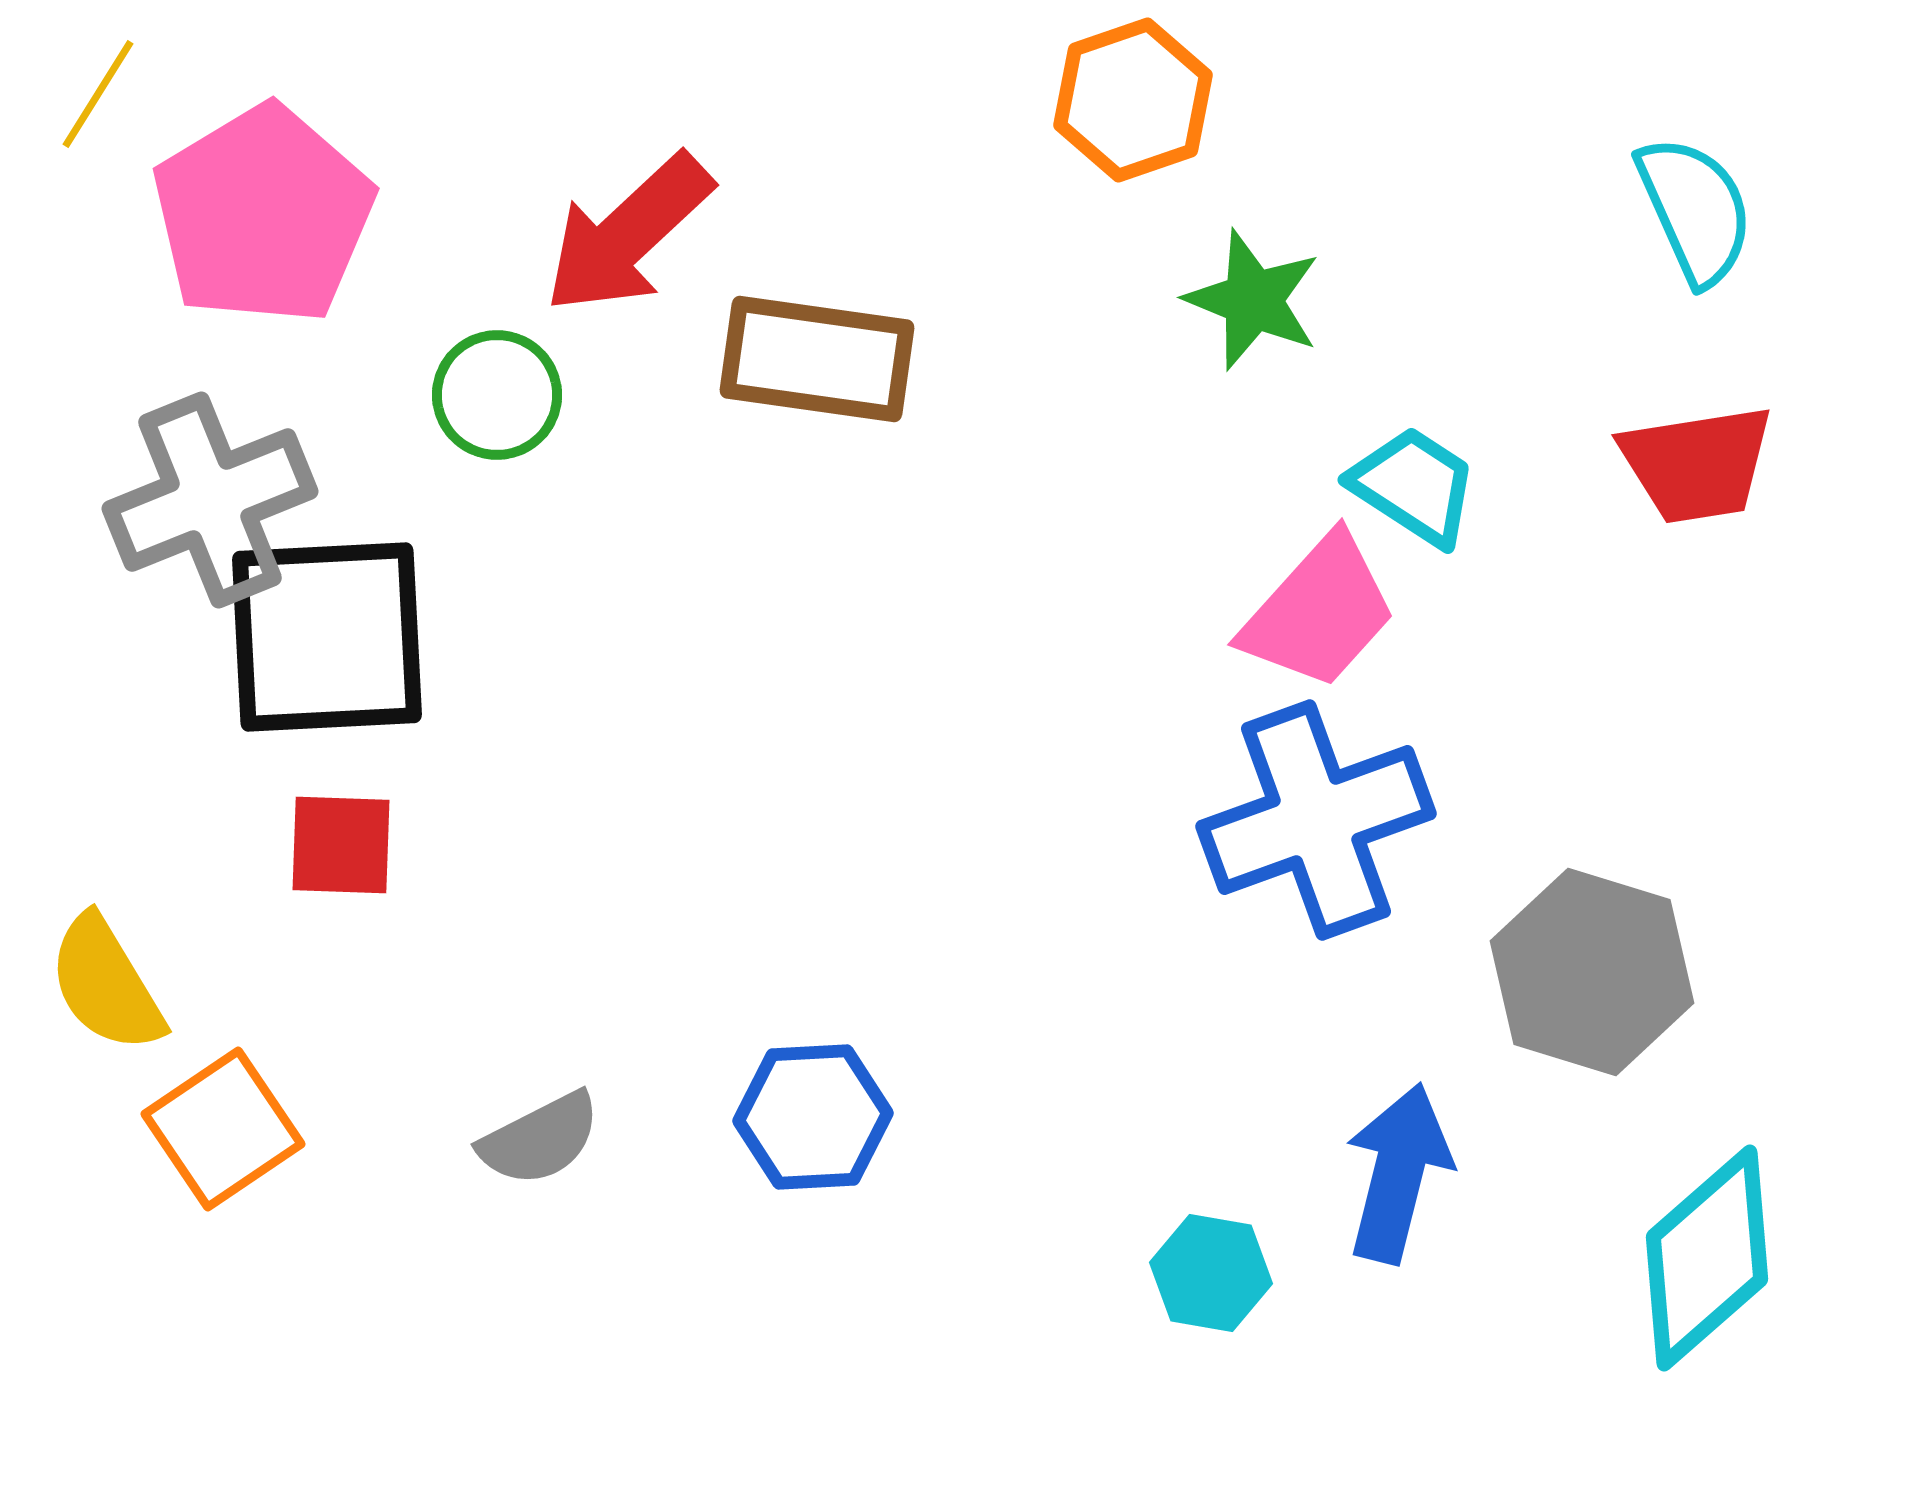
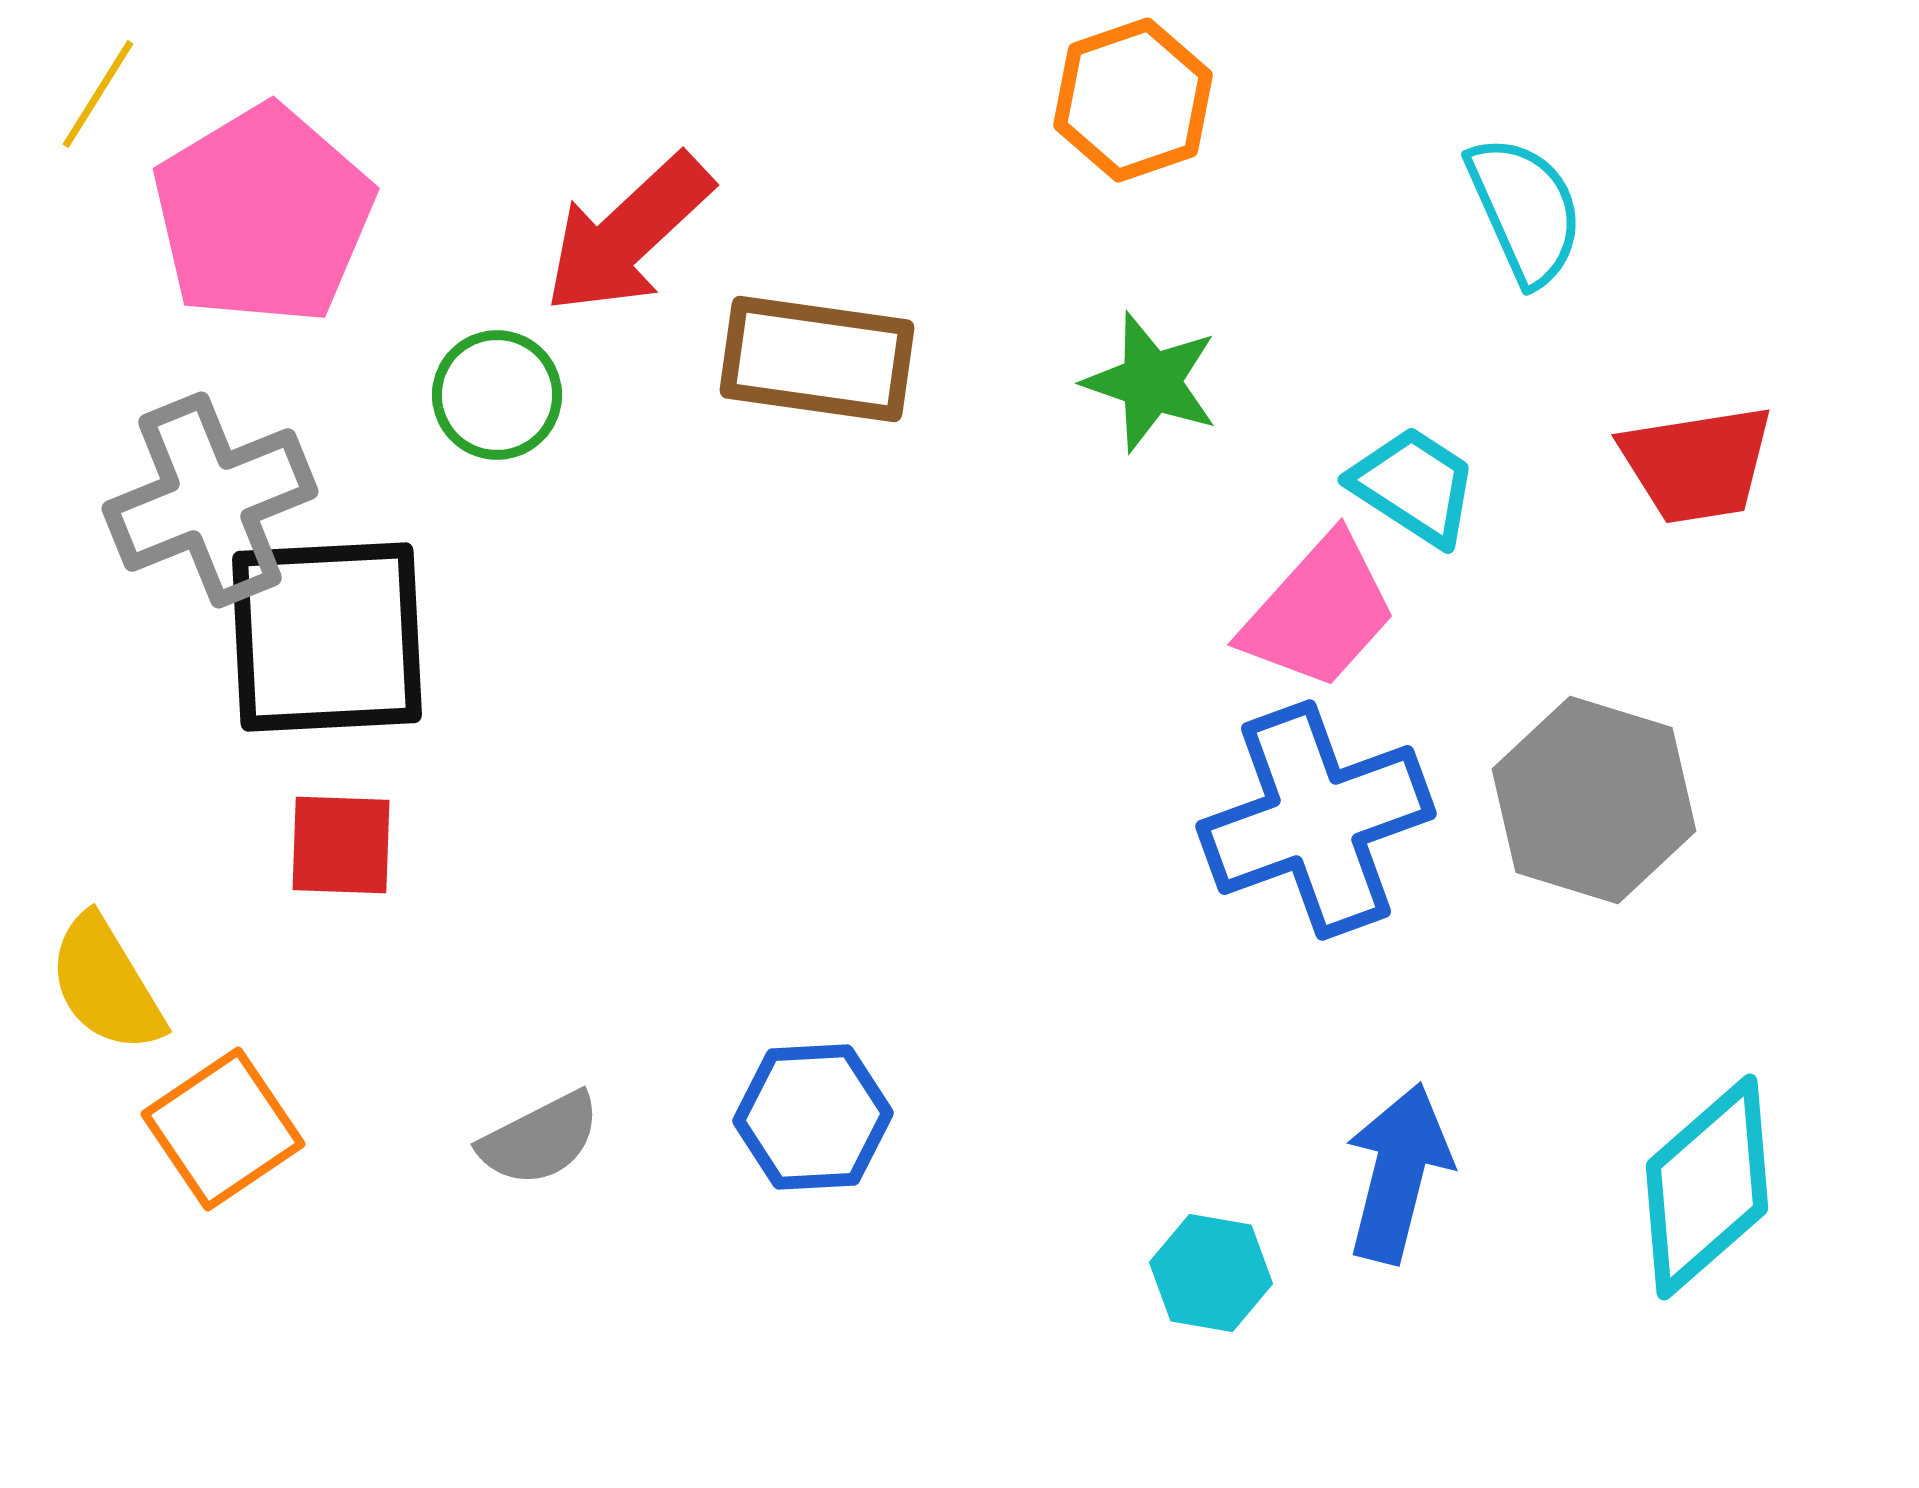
cyan semicircle: moved 170 px left
green star: moved 102 px left, 82 px down; rotated 3 degrees counterclockwise
gray hexagon: moved 2 px right, 172 px up
cyan diamond: moved 71 px up
